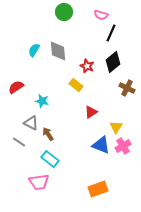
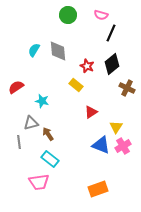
green circle: moved 4 px right, 3 px down
black diamond: moved 1 px left, 2 px down
gray triangle: rotated 42 degrees counterclockwise
gray line: rotated 48 degrees clockwise
